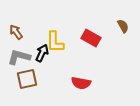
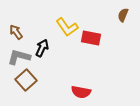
brown semicircle: moved 11 px up; rotated 128 degrees counterclockwise
red rectangle: rotated 18 degrees counterclockwise
yellow L-shape: moved 12 px right, 15 px up; rotated 35 degrees counterclockwise
black arrow: moved 5 px up
brown square: moved 1 px left, 1 px down; rotated 30 degrees counterclockwise
red semicircle: moved 9 px down
